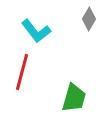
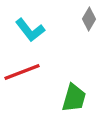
cyan L-shape: moved 6 px left, 1 px up
red line: rotated 54 degrees clockwise
